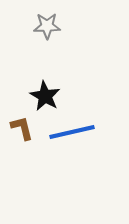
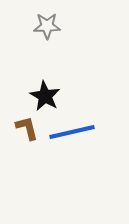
brown L-shape: moved 5 px right
